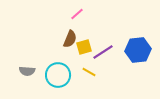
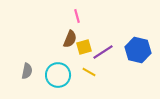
pink line: moved 2 px down; rotated 64 degrees counterclockwise
blue hexagon: rotated 20 degrees clockwise
gray semicircle: rotated 84 degrees counterclockwise
